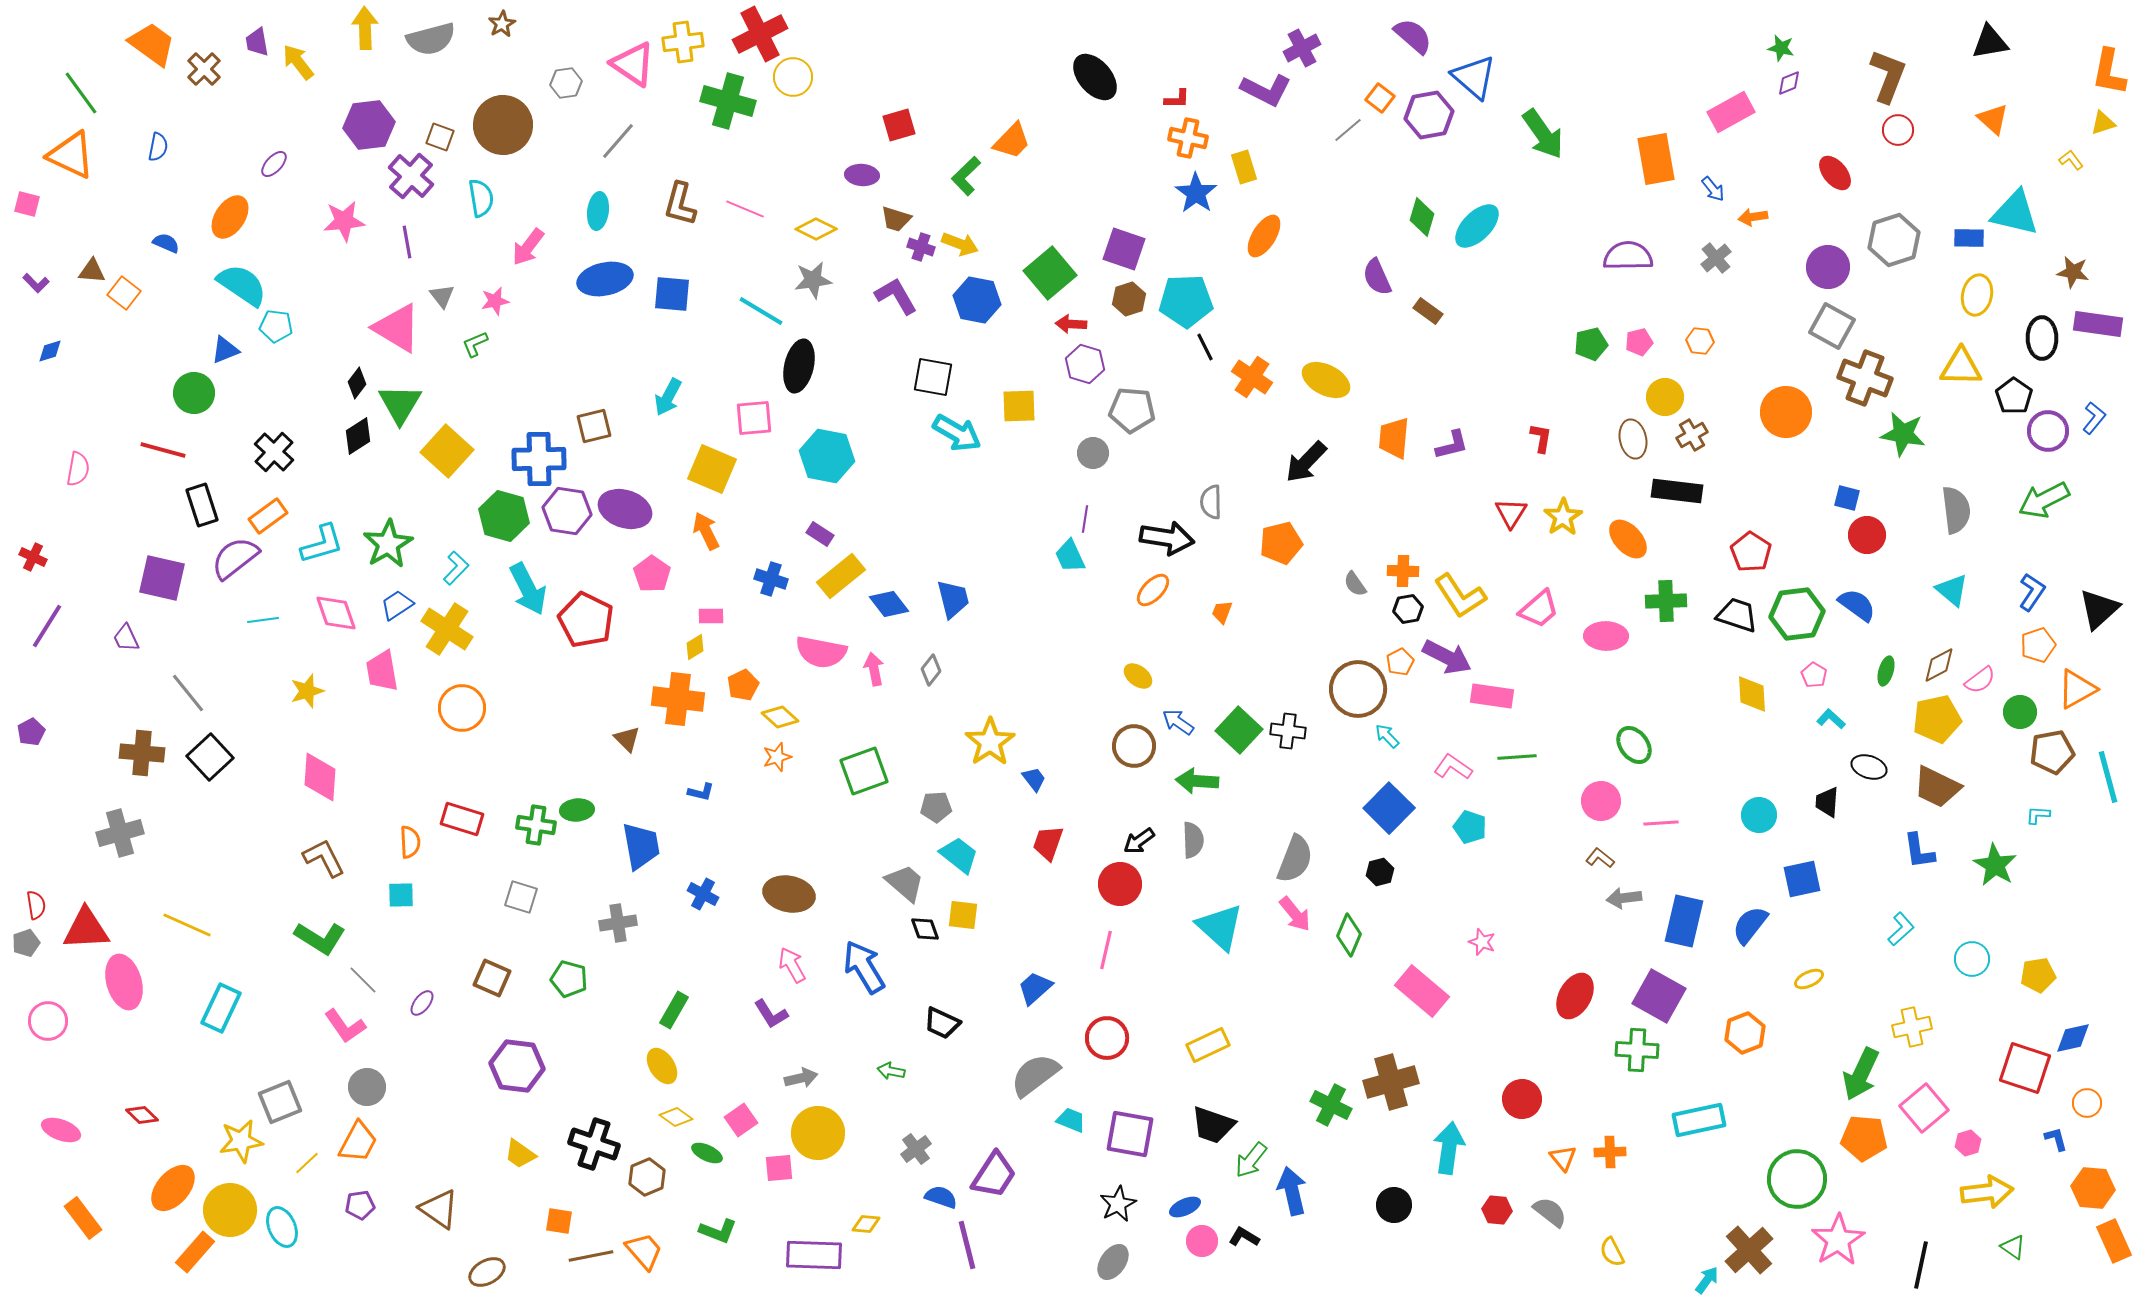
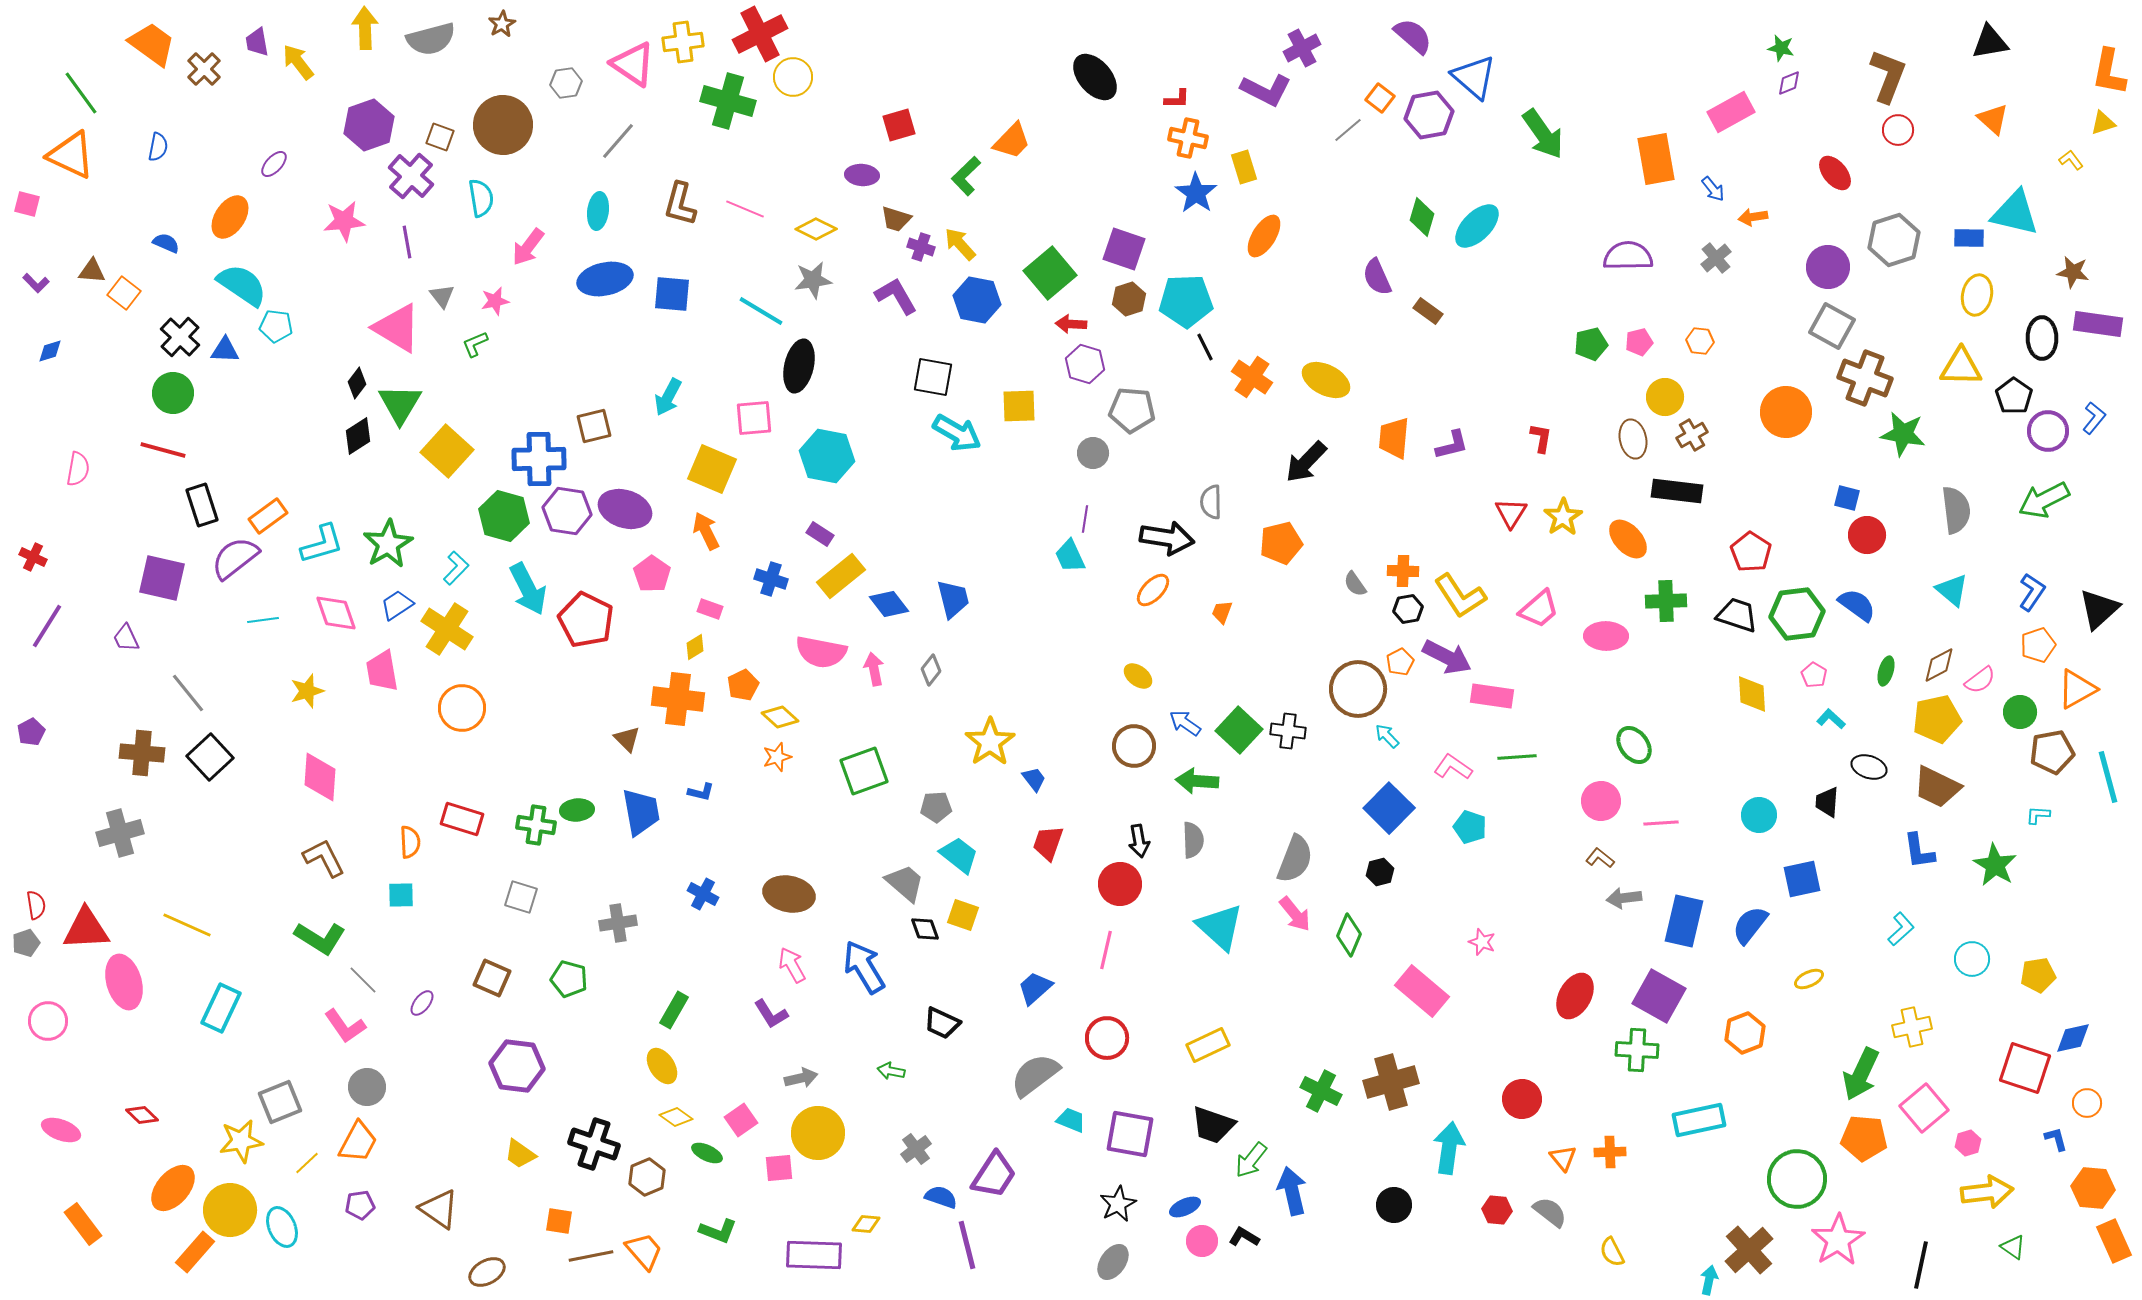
purple hexagon at (369, 125): rotated 12 degrees counterclockwise
yellow arrow at (960, 244): rotated 153 degrees counterclockwise
blue triangle at (225, 350): rotated 24 degrees clockwise
green circle at (194, 393): moved 21 px left
black cross at (274, 452): moved 94 px left, 115 px up
pink rectangle at (711, 616): moved 1 px left, 7 px up; rotated 20 degrees clockwise
blue arrow at (1178, 722): moved 7 px right, 1 px down
black arrow at (1139, 841): rotated 64 degrees counterclockwise
blue trapezoid at (641, 846): moved 34 px up
yellow square at (963, 915): rotated 12 degrees clockwise
green cross at (1331, 1105): moved 10 px left, 14 px up
orange rectangle at (83, 1218): moved 6 px down
cyan arrow at (1707, 1280): moved 2 px right; rotated 24 degrees counterclockwise
